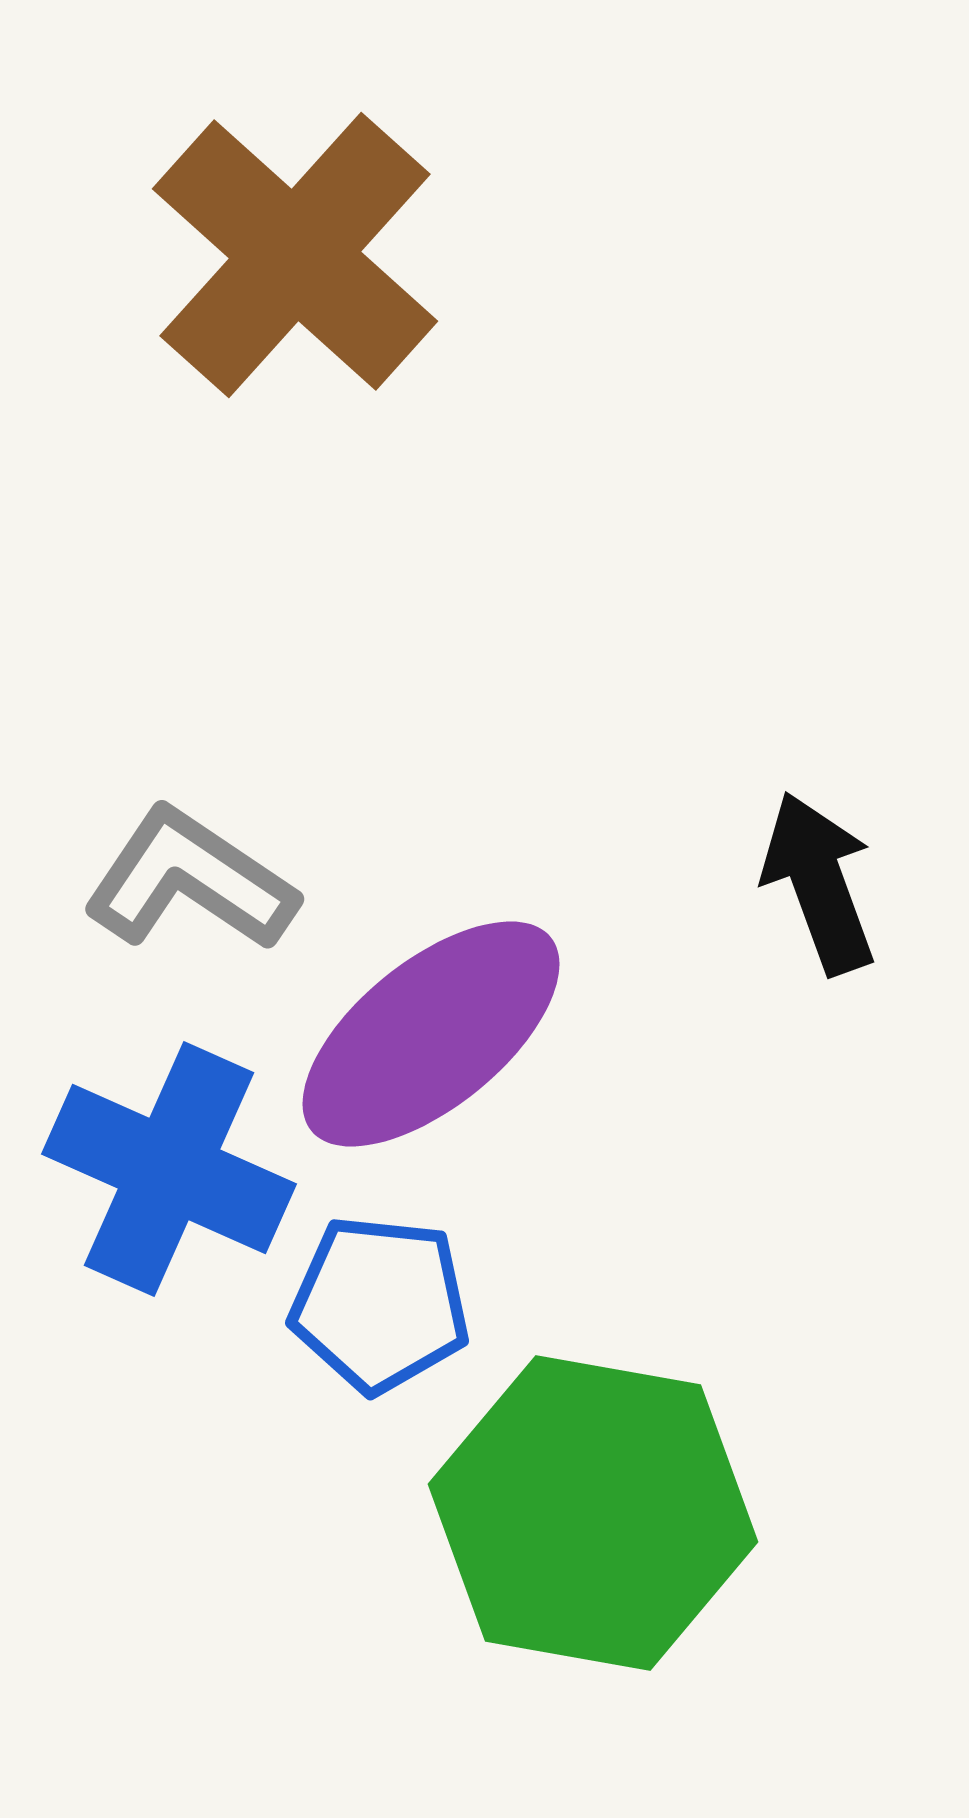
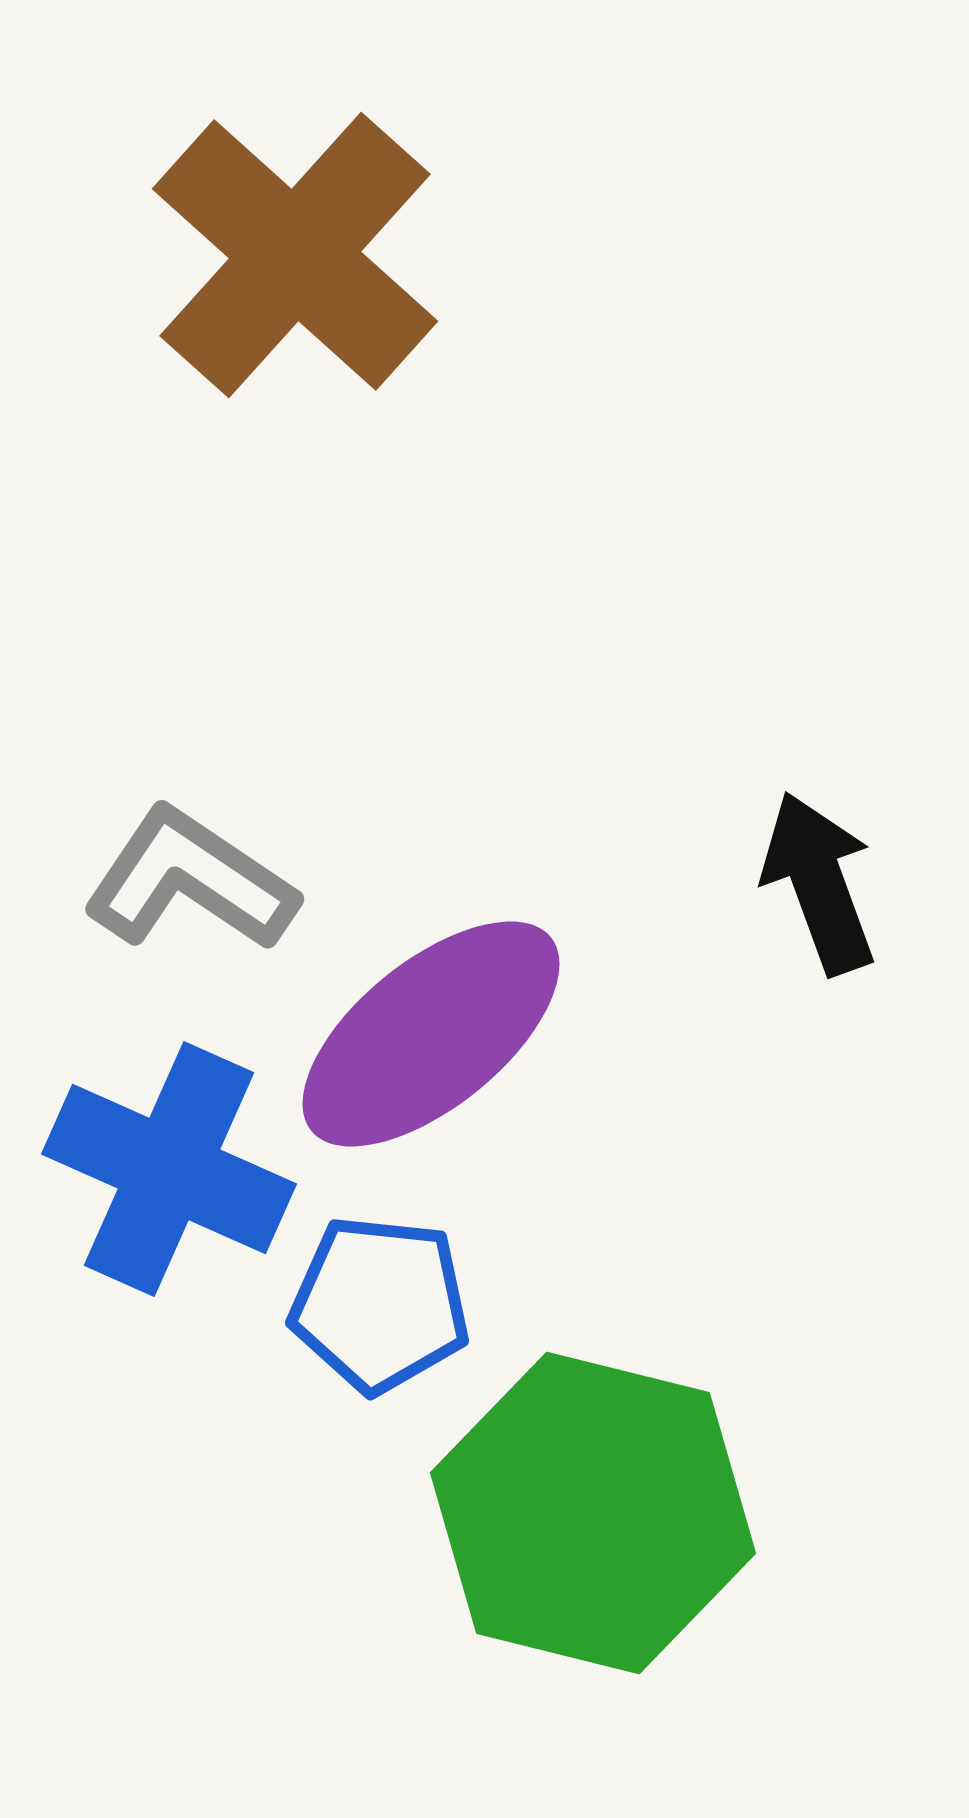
green hexagon: rotated 4 degrees clockwise
